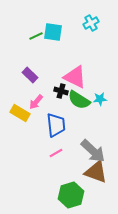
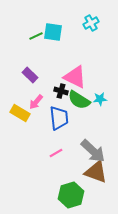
blue trapezoid: moved 3 px right, 7 px up
